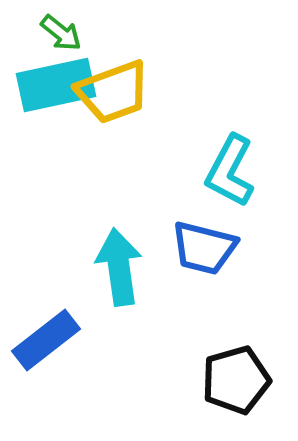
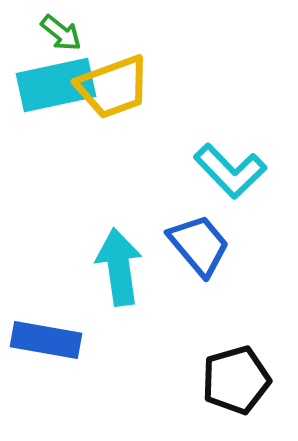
yellow trapezoid: moved 5 px up
cyan L-shape: rotated 72 degrees counterclockwise
blue trapezoid: moved 5 px left, 3 px up; rotated 144 degrees counterclockwise
blue rectangle: rotated 48 degrees clockwise
